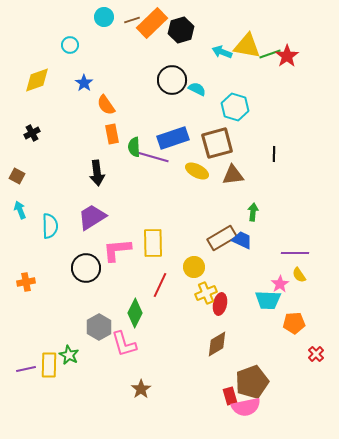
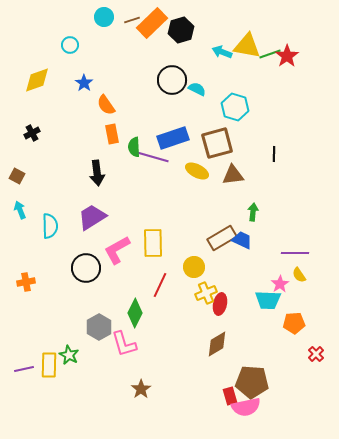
pink L-shape at (117, 250): rotated 24 degrees counterclockwise
purple line at (26, 369): moved 2 px left
brown pentagon at (252, 382): rotated 24 degrees clockwise
